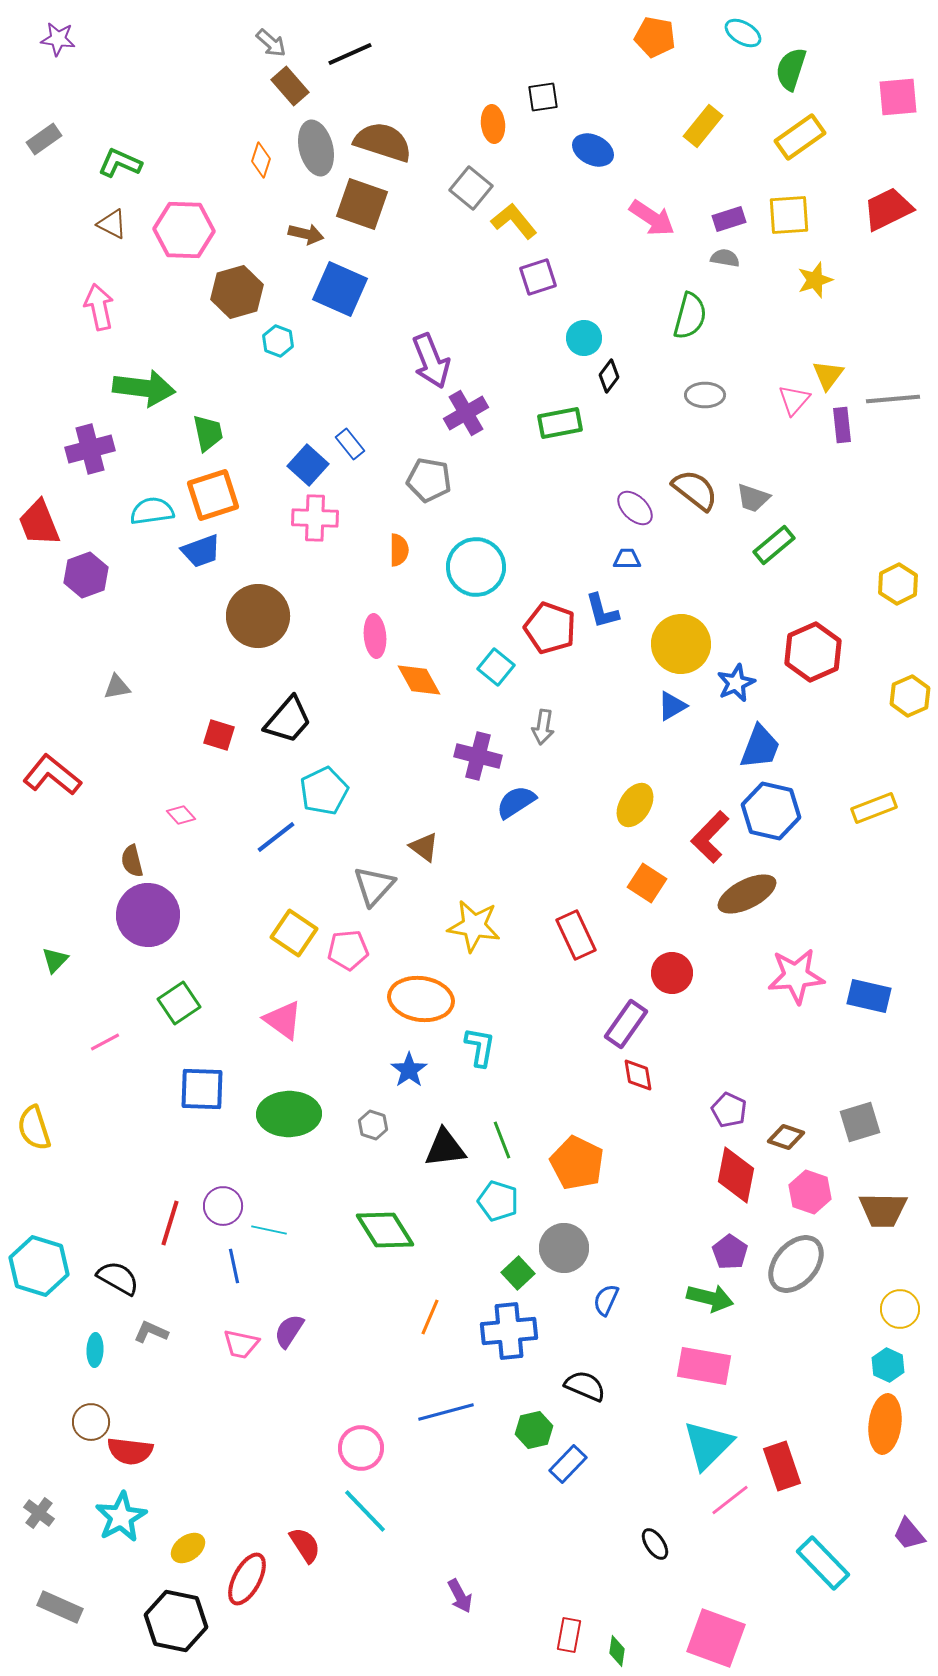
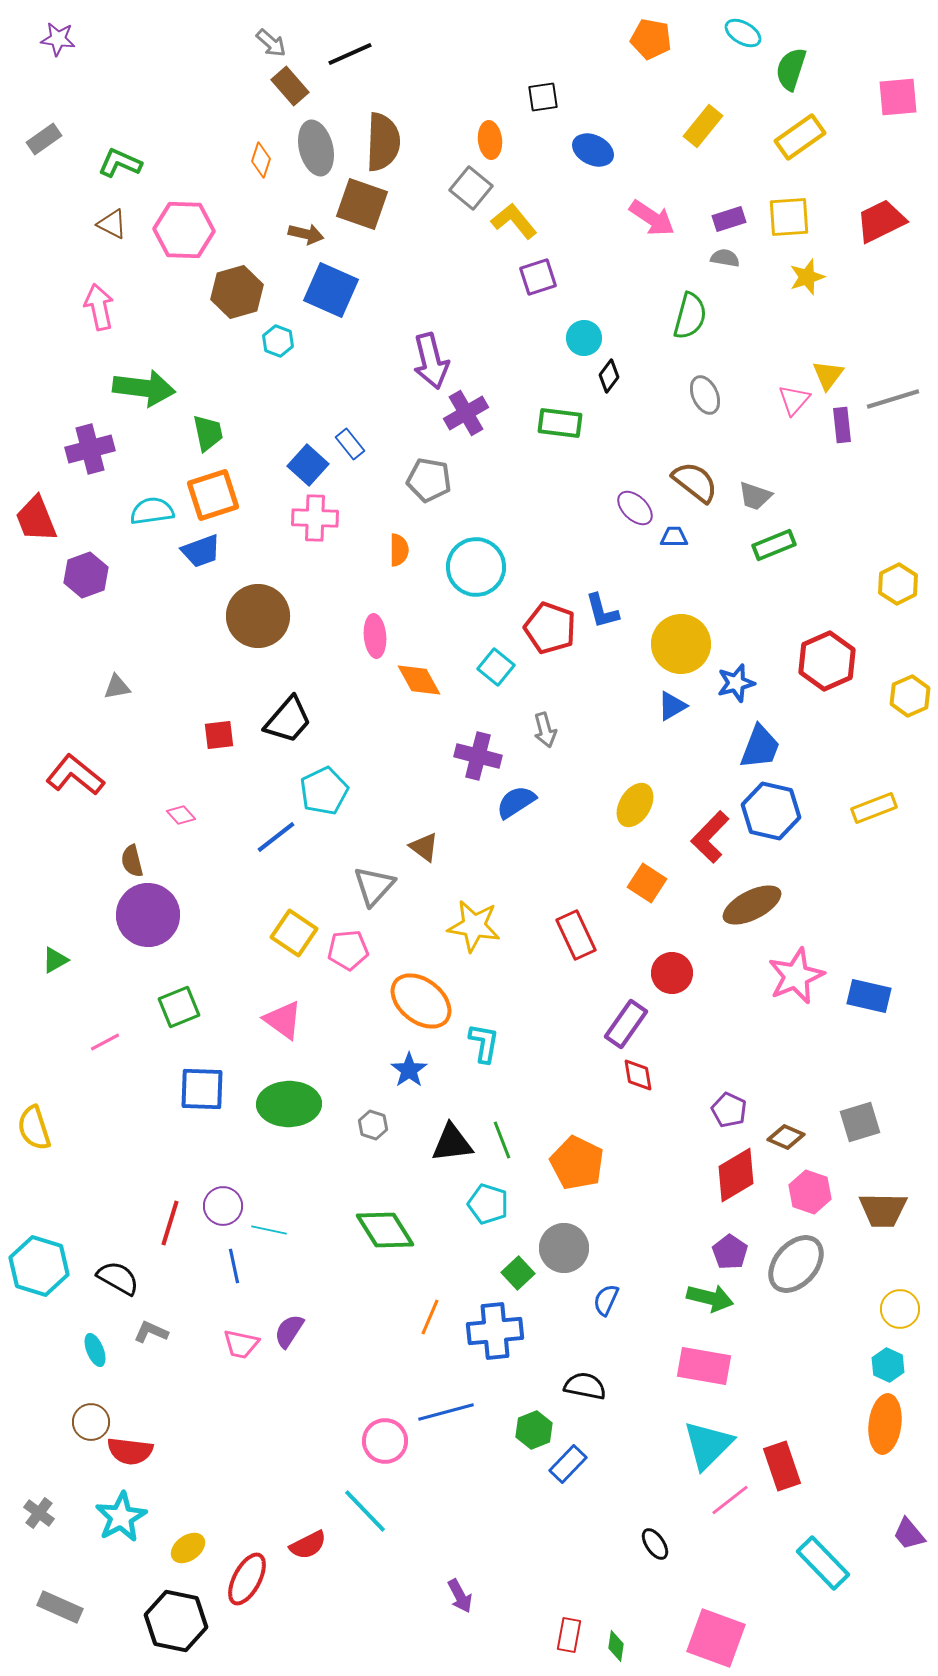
orange pentagon at (655, 37): moved 4 px left, 2 px down
orange ellipse at (493, 124): moved 3 px left, 16 px down
brown semicircle at (383, 142): rotated 74 degrees clockwise
red trapezoid at (888, 209): moved 7 px left, 12 px down
yellow square at (789, 215): moved 2 px down
yellow star at (815, 280): moved 8 px left, 3 px up
blue square at (340, 289): moved 9 px left, 1 px down
purple arrow at (431, 361): rotated 8 degrees clockwise
gray ellipse at (705, 395): rotated 66 degrees clockwise
gray line at (893, 399): rotated 12 degrees counterclockwise
green rectangle at (560, 423): rotated 18 degrees clockwise
brown semicircle at (695, 490): moved 8 px up
gray trapezoid at (753, 498): moved 2 px right, 2 px up
red trapezoid at (39, 523): moved 3 px left, 4 px up
green rectangle at (774, 545): rotated 18 degrees clockwise
blue trapezoid at (627, 559): moved 47 px right, 22 px up
red hexagon at (813, 652): moved 14 px right, 9 px down
blue star at (736, 683): rotated 9 degrees clockwise
gray arrow at (543, 727): moved 2 px right, 3 px down; rotated 24 degrees counterclockwise
red square at (219, 735): rotated 24 degrees counterclockwise
red L-shape at (52, 775): moved 23 px right
brown ellipse at (747, 894): moved 5 px right, 11 px down
green triangle at (55, 960): rotated 16 degrees clockwise
pink star at (796, 976): rotated 18 degrees counterclockwise
orange ellipse at (421, 999): moved 2 px down; rotated 30 degrees clockwise
green square at (179, 1003): moved 4 px down; rotated 12 degrees clockwise
cyan L-shape at (480, 1047): moved 4 px right, 4 px up
green ellipse at (289, 1114): moved 10 px up
brown diamond at (786, 1137): rotated 6 degrees clockwise
black triangle at (445, 1148): moved 7 px right, 5 px up
red diamond at (736, 1175): rotated 48 degrees clockwise
cyan pentagon at (498, 1201): moved 10 px left, 3 px down
blue cross at (509, 1331): moved 14 px left
cyan ellipse at (95, 1350): rotated 24 degrees counterclockwise
black semicircle at (585, 1386): rotated 12 degrees counterclockwise
green hexagon at (534, 1430): rotated 9 degrees counterclockwise
pink circle at (361, 1448): moved 24 px right, 7 px up
red semicircle at (305, 1545): moved 3 px right; rotated 96 degrees clockwise
green diamond at (617, 1651): moved 1 px left, 5 px up
